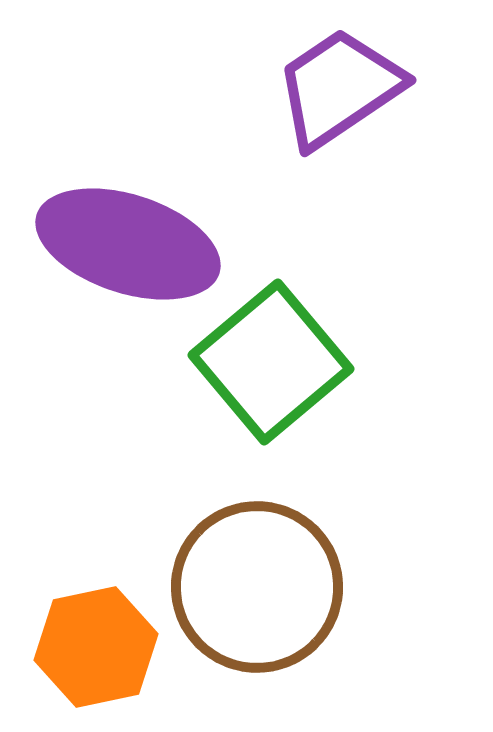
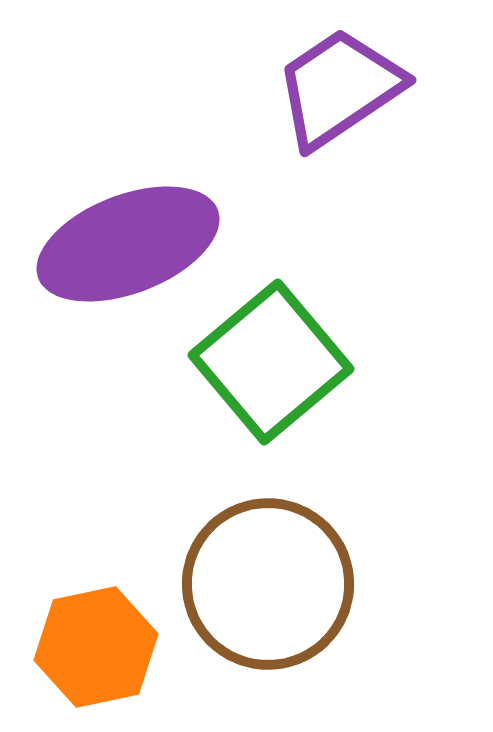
purple ellipse: rotated 39 degrees counterclockwise
brown circle: moved 11 px right, 3 px up
